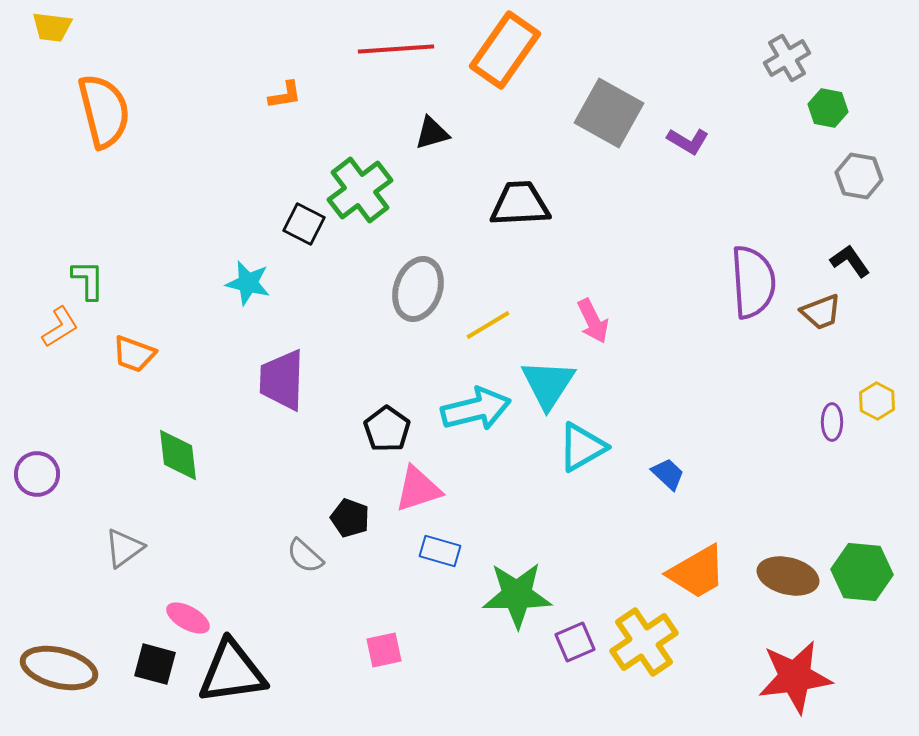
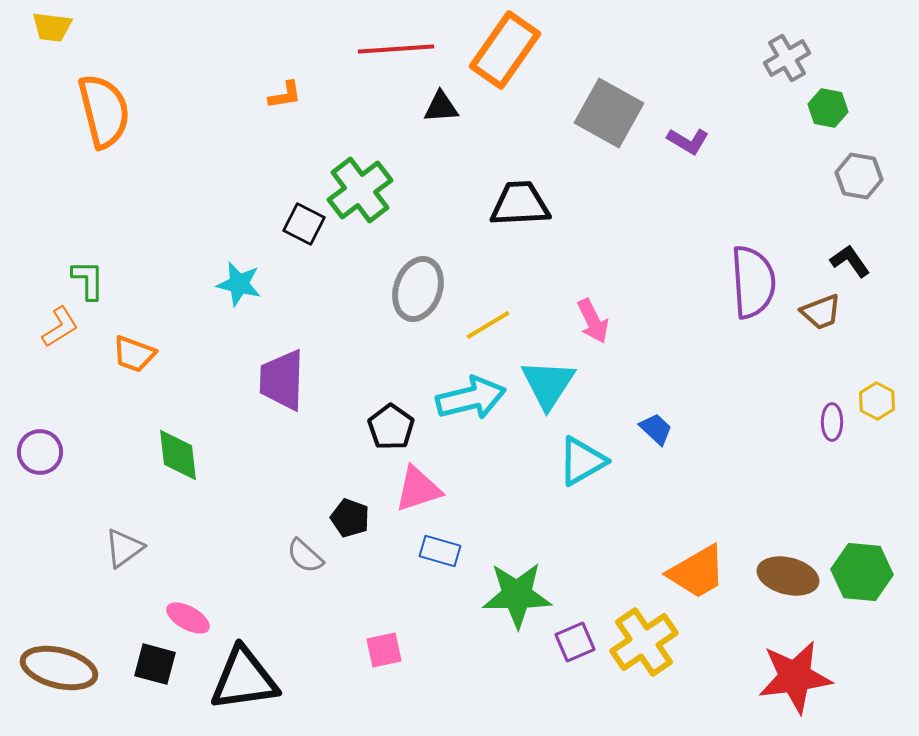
black triangle at (432, 133): moved 9 px right, 26 px up; rotated 12 degrees clockwise
cyan star at (248, 283): moved 9 px left, 1 px down
cyan arrow at (476, 409): moved 5 px left, 11 px up
black pentagon at (387, 429): moved 4 px right, 2 px up
cyan triangle at (582, 447): moved 14 px down
purple circle at (37, 474): moved 3 px right, 22 px up
blue trapezoid at (668, 474): moved 12 px left, 45 px up
black triangle at (232, 672): moved 12 px right, 7 px down
